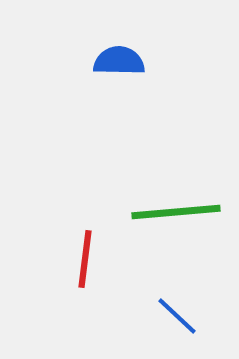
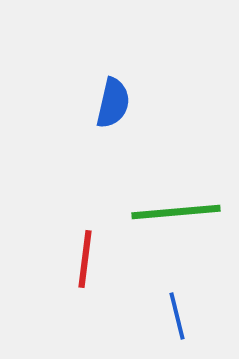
blue semicircle: moved 6 px left, 42 px down; rotated 102 degrees clockwise
blue line: rotated 33 degrees clockwise
